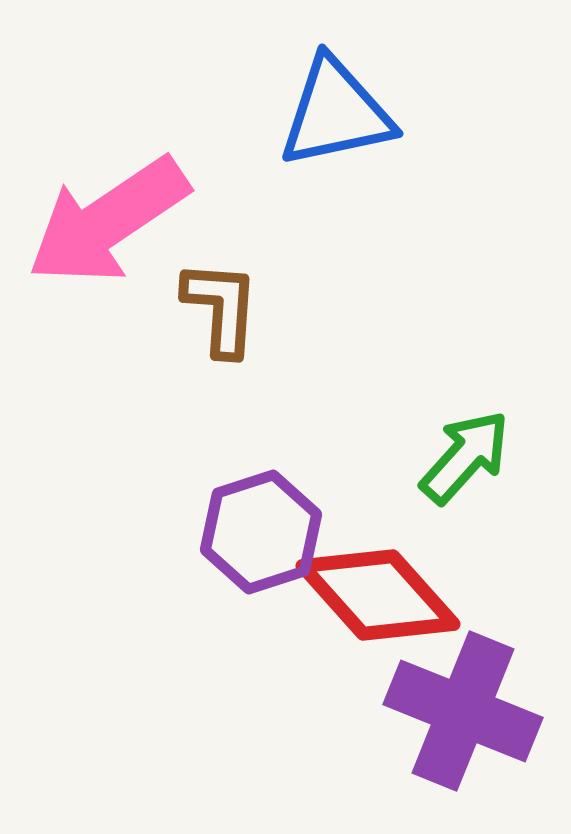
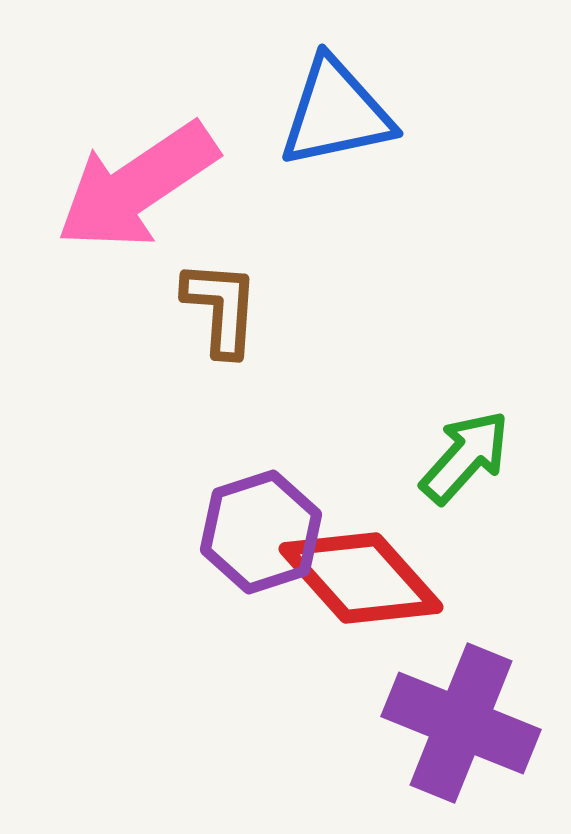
pink arrow: moved 29 px right, 35 px up
red diamond: moved 17 px left, 17 px up
purple cross: moved 2 px left, 12 px down
